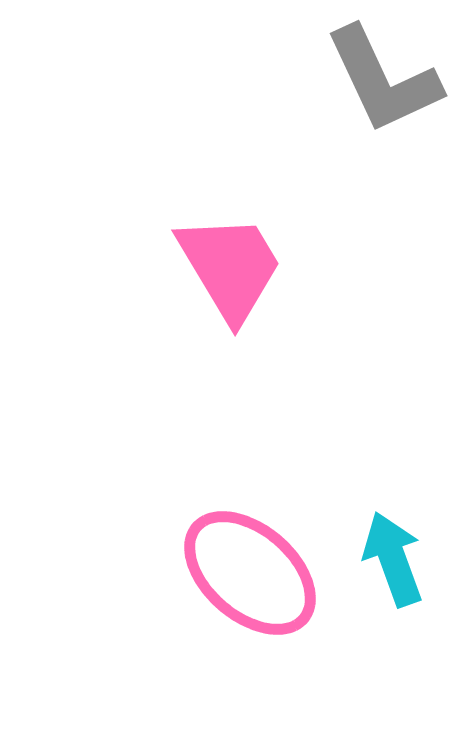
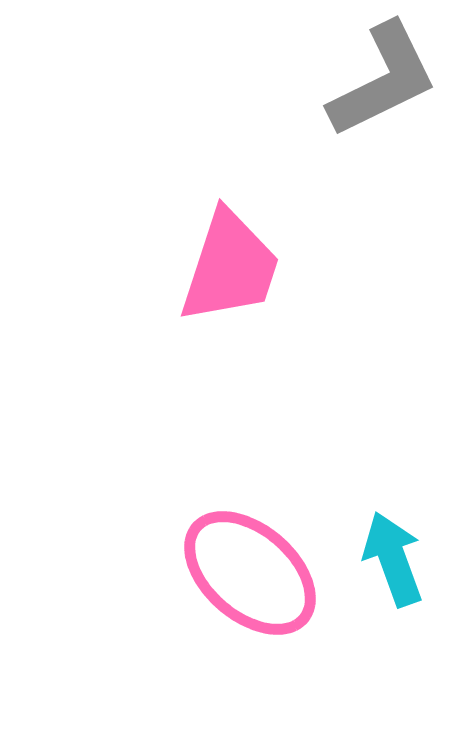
gray L-shape: rotated 91 degrees counterclockwise
pink trapezoid: rotated 49 degrees clockwise
